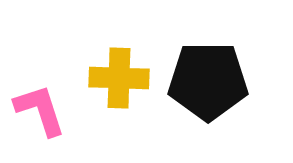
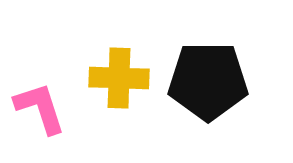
pink L-shape: moved 2 px up
